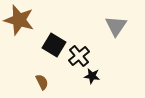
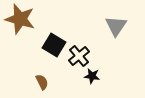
brown star: moved 1 px right, 1 px up
